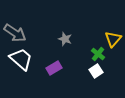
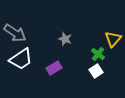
white trapezoid: rotated 105 degrees clockwise
